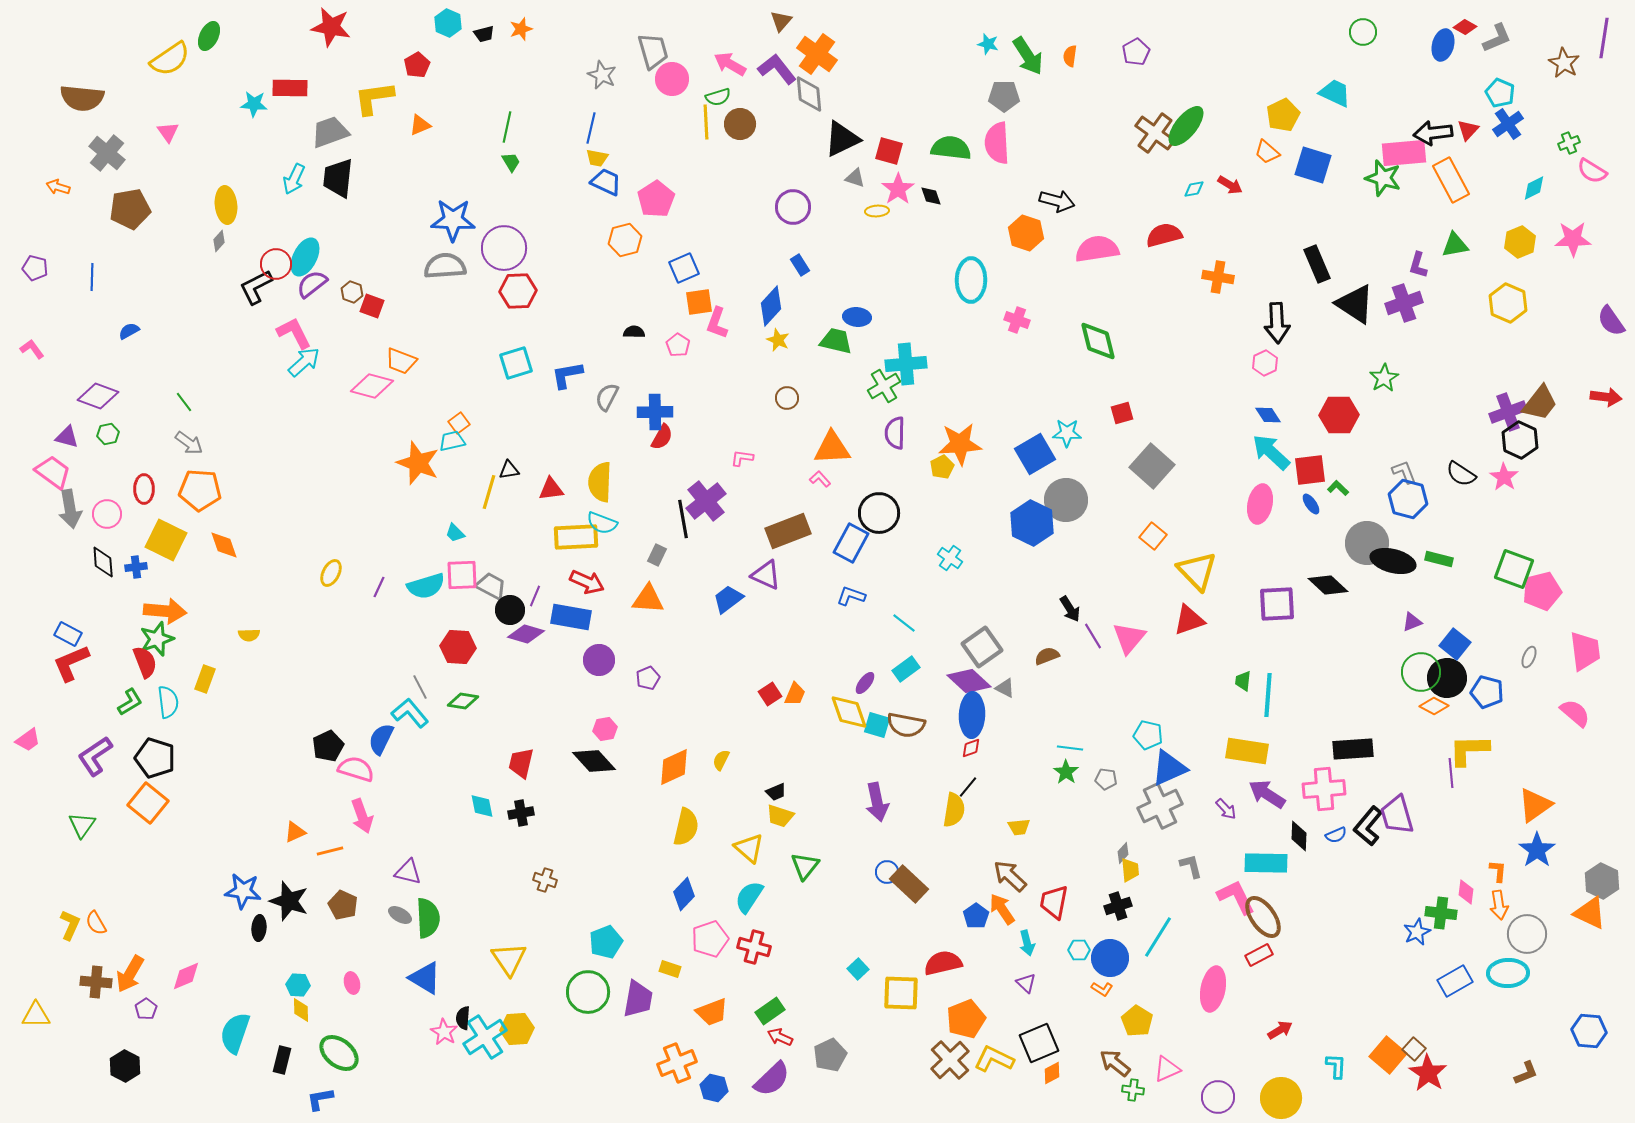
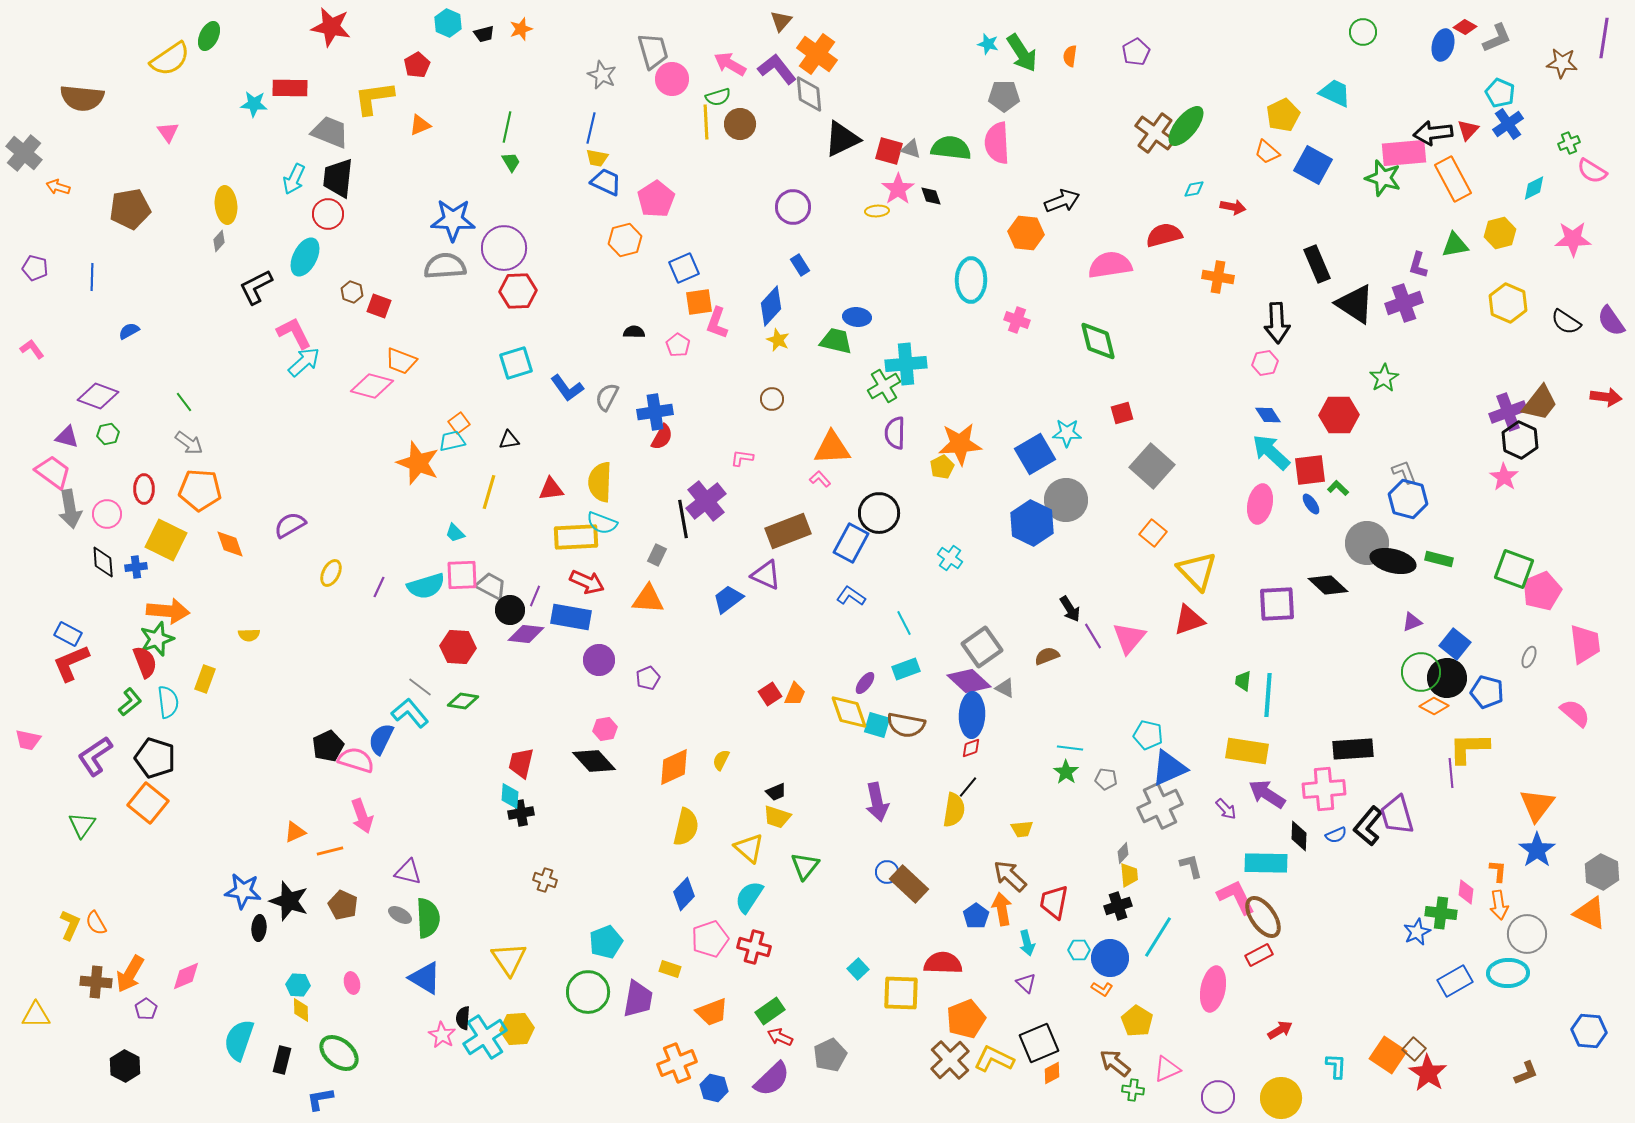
green arrow at (1028, 56): moved 6 px left, 3 px up
brown star at (1564, 63): moved 2 px left; rotated 24 degrees counterclockwise
gray trapezoid at (330, 132): rotated 42 degrees clockwise
gray cross at (107, 153): moved 83 px left
blue square at (1313, 165): rotated 12 degrees clockwise
gray triangle at (855, 178): moved 56 px right, 29 px up
orange rectangle at (1451, 180): moved 2 px right, 1 px up
red arrow at (1230, 185): moved 3 px right, 22 px down; rotated 20 degrees counterclockwise
black arrow at (1057, 201): moved 5 px right; rotated 36 degrees counterclockwise
orange hexagon at (1026, 233): rotated 12 degrees counterclockwise
yellow hexagon at (1520, 242): moved 20 px left, 9 px up; rotated 8 degrees clockwise
pink semicircle at (1097, 249): moved 13 px right, 16 px down
red circle at (276, 264): moved 52 px right, 50 px up
purple semicircle at (312, 284): moved 22 px left, 241 px down; rotated 8 degrees clockwise
red square at (372, 306): moved 7 px right
pink hexagon at (1265, 363): rotated 15 degrees clockwise
blue L-shape at (567, 375): moved 13 px down; rotated 116 degrees counterclockwise
brown circle at (787, 398): moved 15 px left, 1 px down
blue cross at (655, 412): rotated 8 degrees counterclockwise
black triangle at (509, 470): moved 30 px up
black semicircle at (1461, 474): moved 105 px right, 152 px up
orange square at (1153, 536): moved 3 px up
orange diamond at (224, 545): moved 6 px right, 1 px up
pink pentagon at (1542, 591): rotated 9 degrees counterclockwise
blue L-shape at (851, 596): rotated 16 degrees clockwise
orange arrow at (165, 611): moved 3 px right
cyan line at (904, 623): rotated 25 degrees clockwise
purple diamond at (526, 634): rotated 9 degrees counterclockwise
pink trapezoid at (1585, 651): moved 7 px up
cyan rectangle at (906, 669): rotated 16 degrees clockwise
gray line at (420, 687): rotated 25 degrees counterclockwise
green L-shape at (130, 702): rotated 8 degrees counterclockwise
pink trapezoid at (28, 740): rotated 48 degrees clockwise
yellow L-shape at (1469, 750): moved 2 px up
pink semicircle at (356, 769): moved 9 px up
orange triangle at (1535, 805): moved 2 px right; rotated 18 degrees counterclockwise
cyan diamond at (482, 806): moved 28 px right, 10 px up; rotated 16 degrees clockwise
yellow trapezoid at (780, 816): moved 3 px left, 1 px down
yellow trapezoid at (1019, 827): moved 3 px right, 2 px down
yellow trapezoid at (1130, 870): moved 1 px left, 5 px down
gray hexagon at (1602, 881): moved 9 px up
orange arrow at (1002, 909): rotated 24 degrees clockwise
red semicircle at (943, 963): rotated 15 degrees clockwise
pink star at (444, 1032): moved 2 px left, 3 px down
cyan semicircle at (235, 1033): moved 4 px right, 7 px down
orange square at (1388, 1055): rotated 6 degrees counterclockwise
